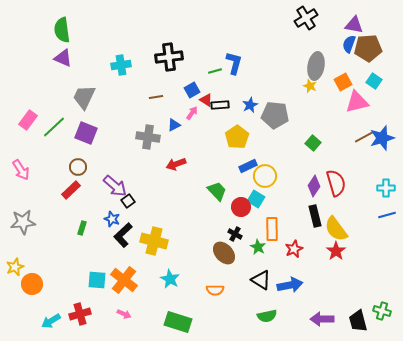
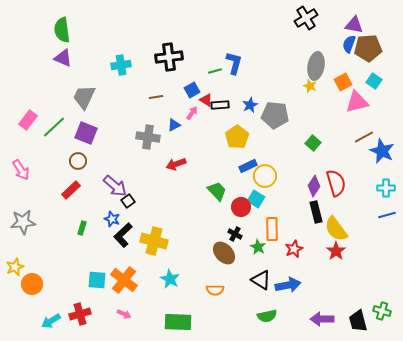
blue star at (382, 138): moved 13 px down; rotated 30 degrees counterclockwise
brown circle at (78, 167): moved 6 px up
black rectangle at (315, 216): moved 1 px right, 4 px up
blue arrow at (290, 285): moved 2 px left
green rectangle at (178, 322): rotated 16 degrees counterclockwise
